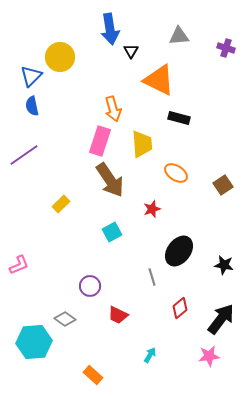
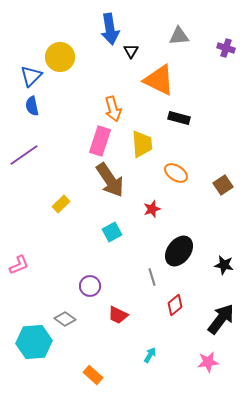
red diamond: moved 5 px left, 3 px up
pink star: moved 1 px left, 6 px down
